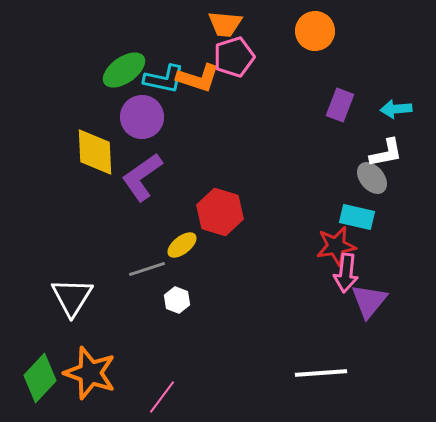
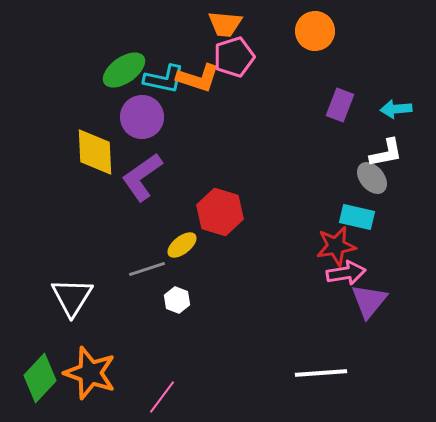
pink arrow: rotated 105 degrees counterclockwise
